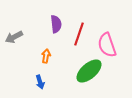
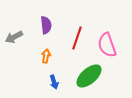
purple semicircle: moved 10 px left, 1 px down
red line: moved 2 px left, 4 px down
green ellipse: moved 5 px down
blue arrow: moved 14 px right
